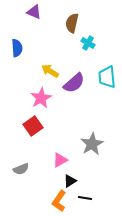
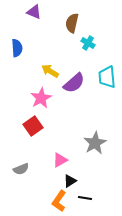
gray star: moved 3 px right, 1 px up
